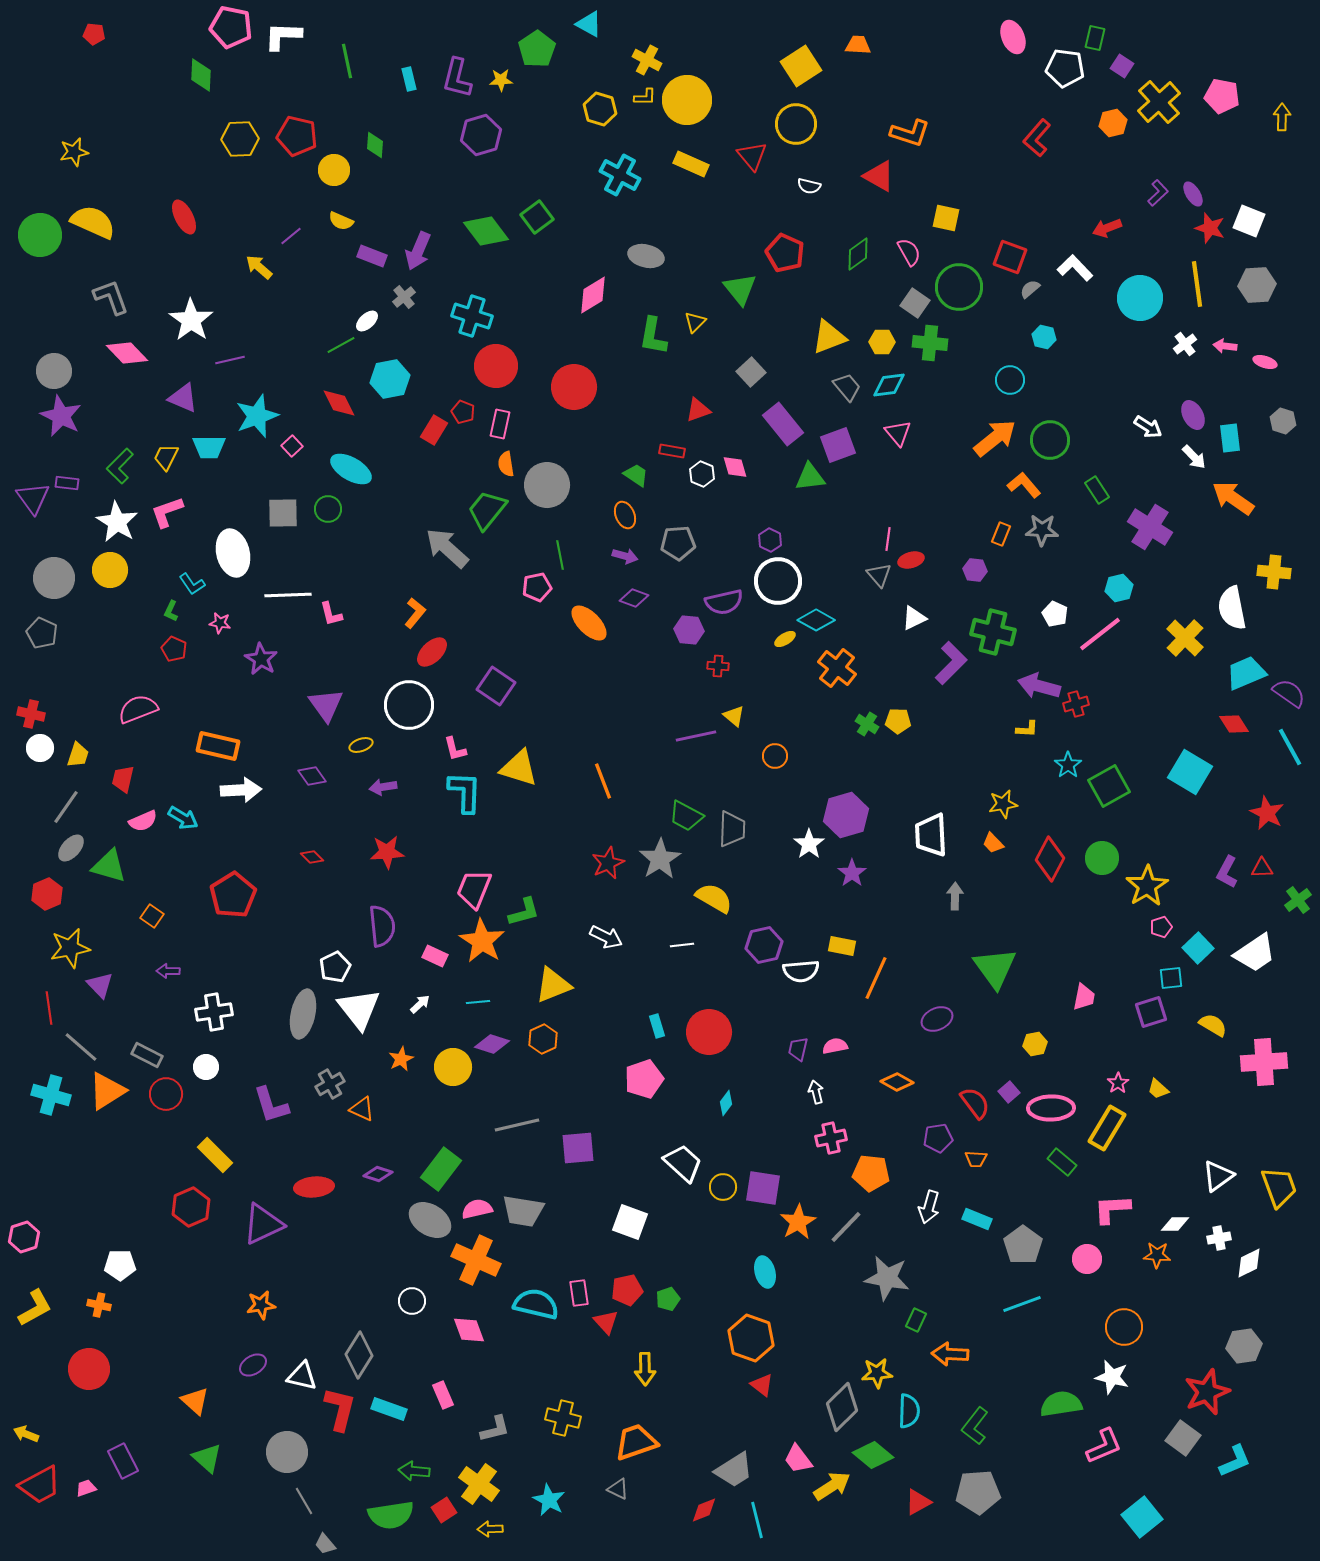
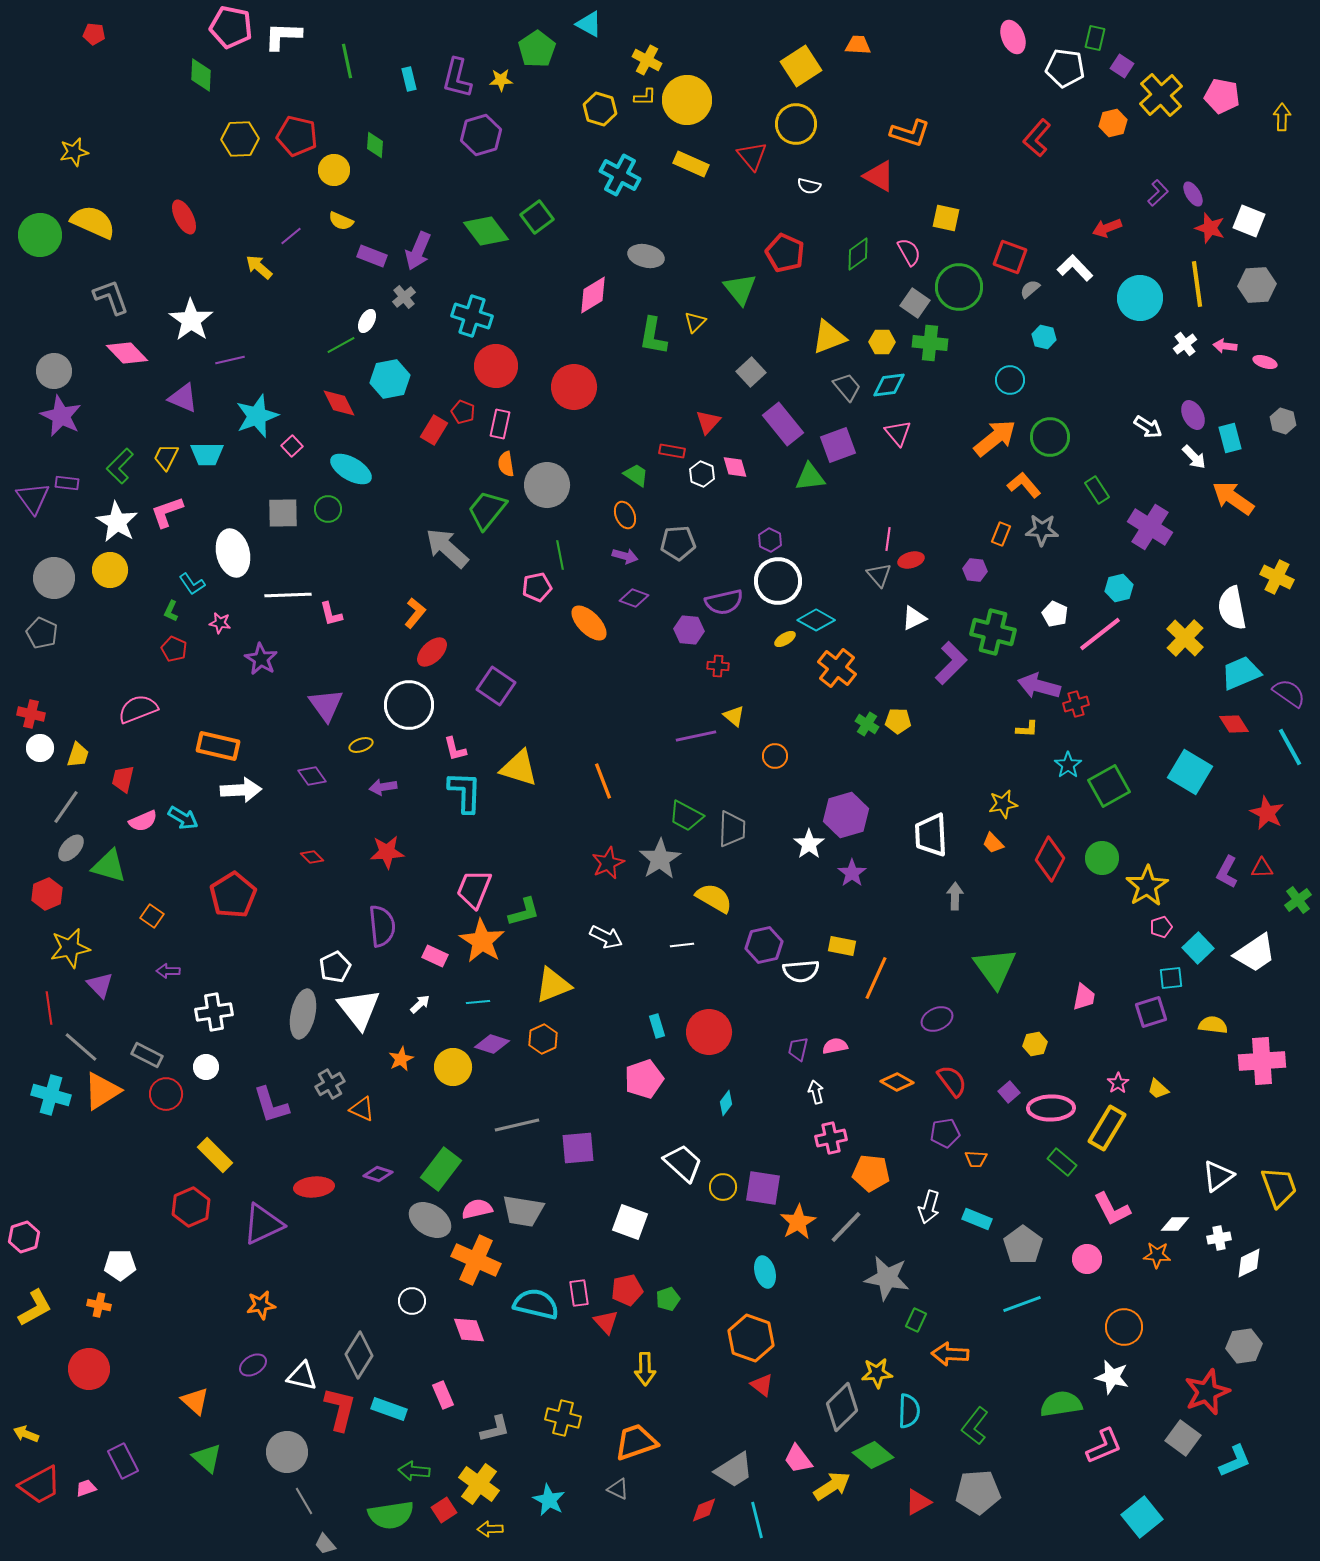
yellow cross at (1159, 102): moved 2 px right, 7 px up
white ellipse at (367, 321): rotated 20 degrees counterclockwise
red triangle at (698, 410): moved 10 px right, 12 px down; rotated 28 degrees counterclockwise
cyan rectangle at (1230, 438): rotated 8 degrees counterclockwise
green circle at (1050, 440): moved 3 px up
cyan trapezoid at (209, 447): moved 2 px left, 7 px down
yellow cross at (1274, 572): moved 3 px right, 5 px down; rotated 20 degrees clockwise
cyan trapezoid at (1246, 673): moved 5 px left
yellow semicircle at (1213, 1025): rotated 24 degrees counterclockwise
pink cross at (1264, 1062): moved 2 px left, 1 px up
orange triangle at (107, 1091): moved 5 px left
red semicircle at (975, 1103): moved 23 px left, 22 px up
purple pentagon at (938, 1138): moved 7 px right, 5 px up
pink L-shape at (1112, 1209): rotated 114 degrees counterclockwise
